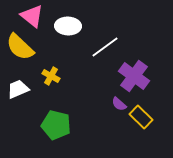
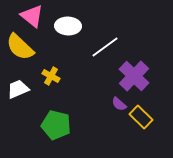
purple cross: rotated 8 degrees clockwise
